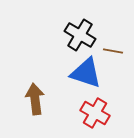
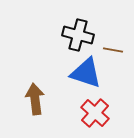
black cross: moved 2 px left; rotated 16 degrees counterclockwise
brown line: moved 1 px up
red cross: rotated 12 degrees clockwise
